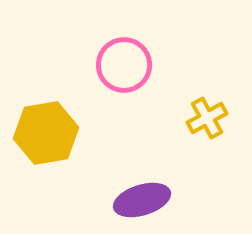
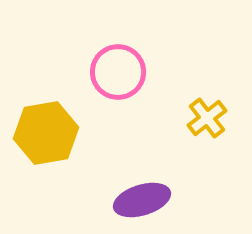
pink circle: moved 6 px left, 7 px down
yellow cross: rotated 9 degrees counterclockwise
